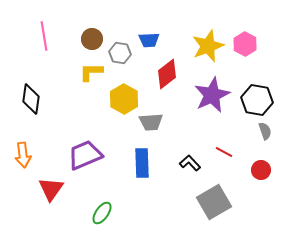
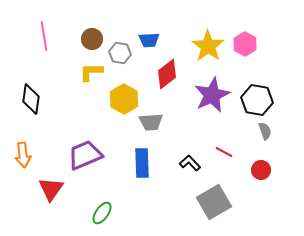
yellow star: rotated 16 degrees counterclockwise
